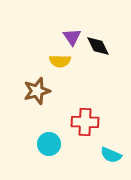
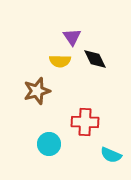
black diamond: moved 3 px left, 13 px down
